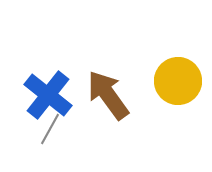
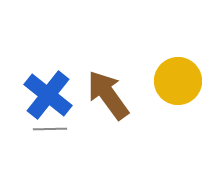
gray line: rotated 60 degrees clockwise
